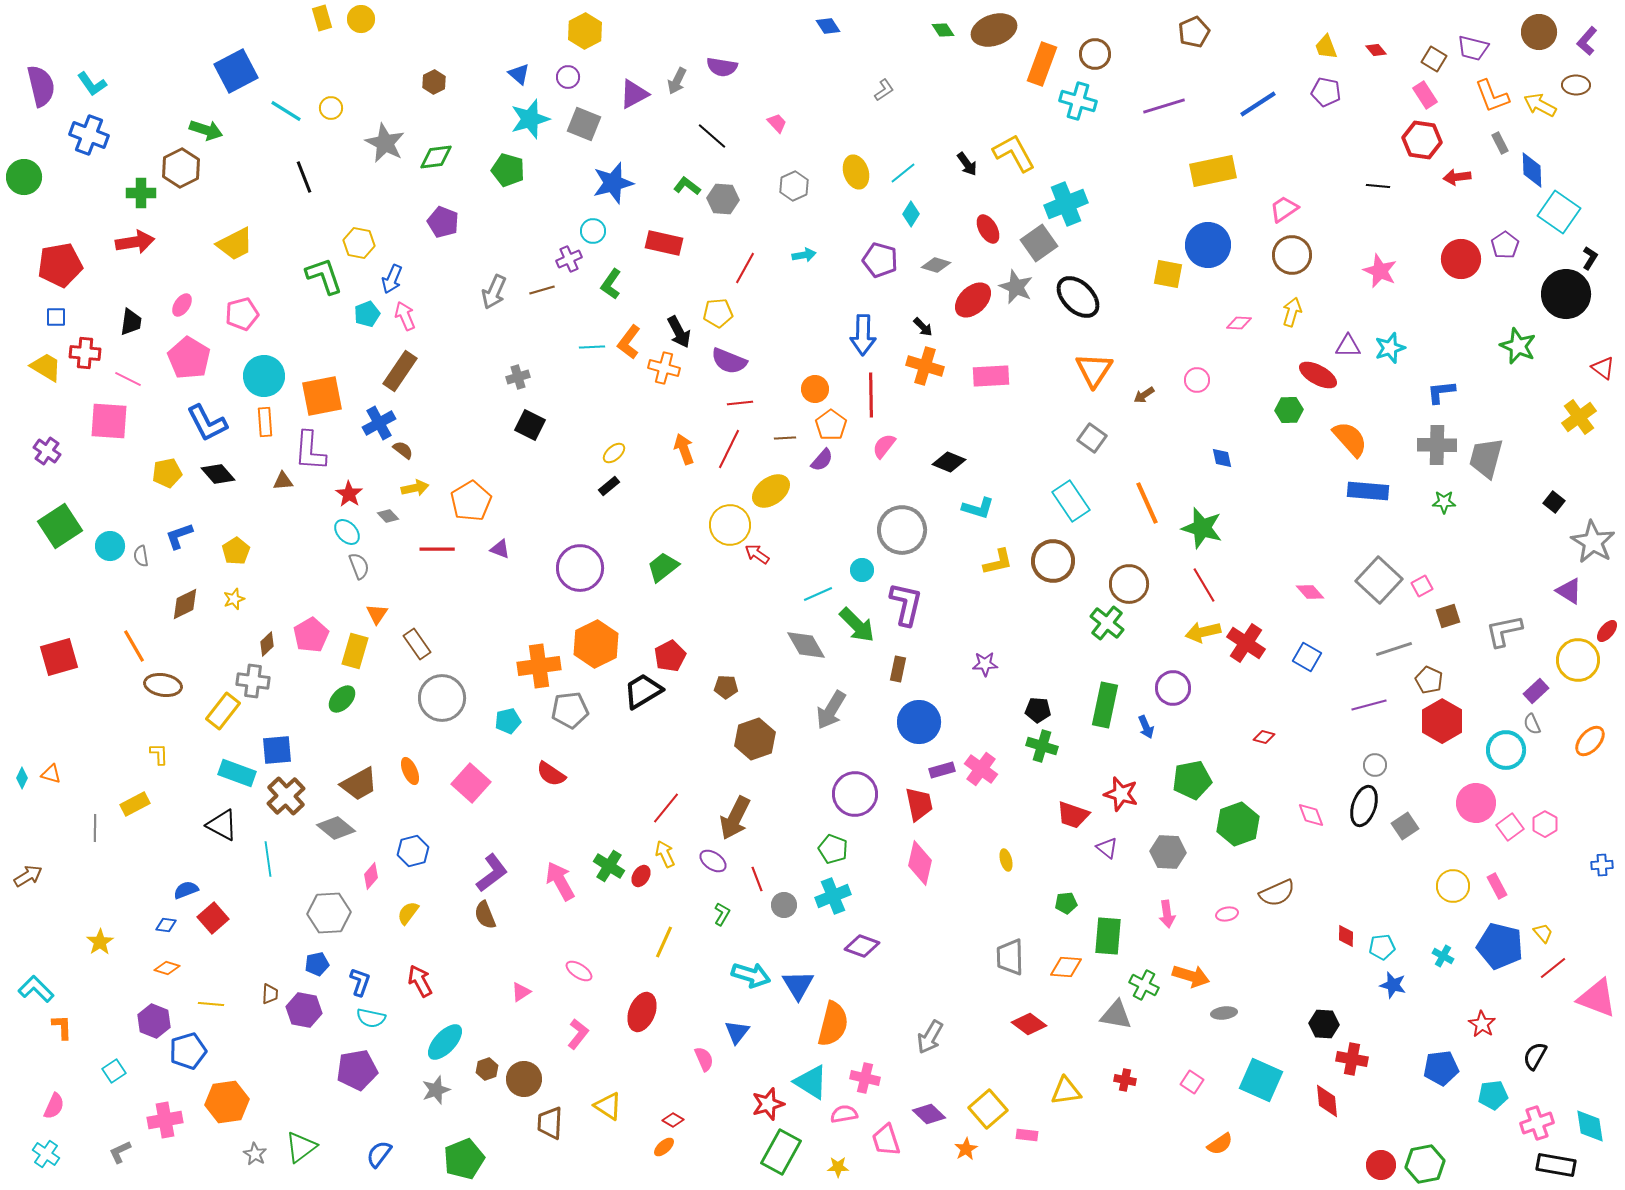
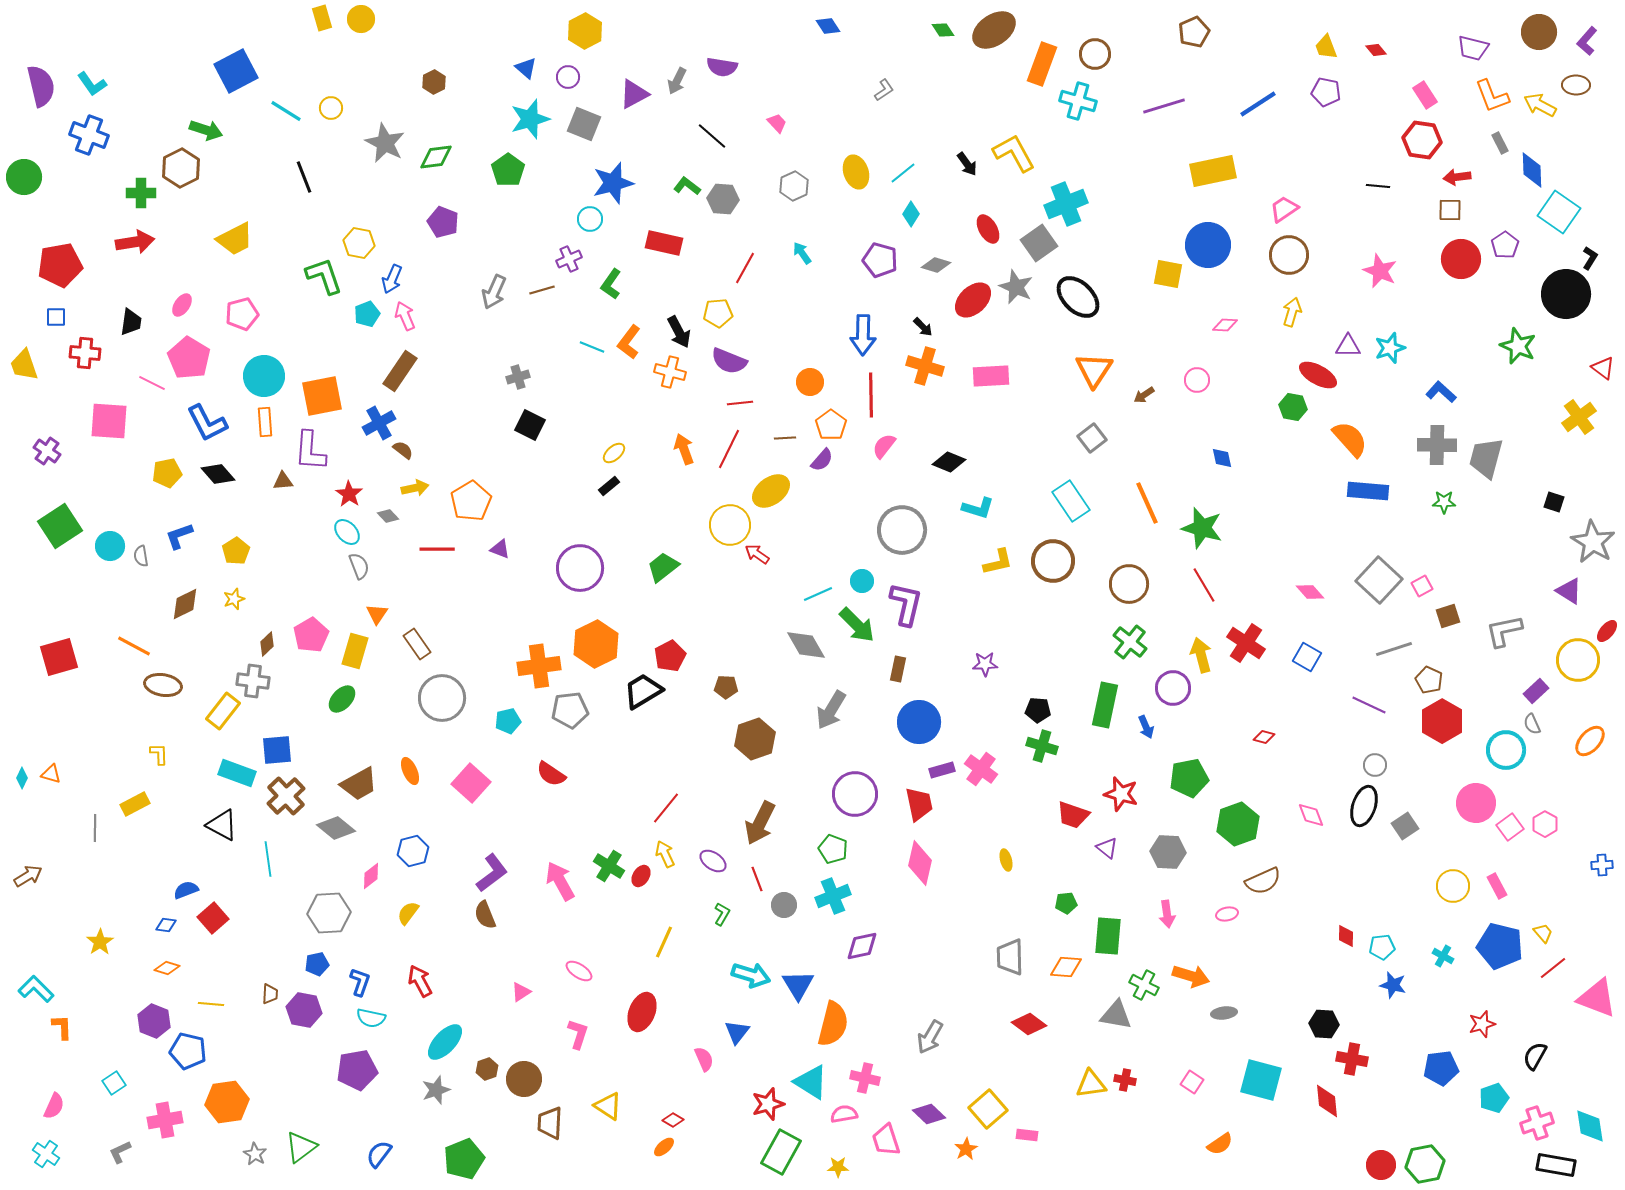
brown ellipse at (994, 30): rotated 15 degrees counterclockwise
brown square at (1434, 59): moved 16 px right, 151 px down; rotated 30 degrees counterclockwise
blue triangle at (519, 74): moved 7 px right, 6 px up
green pentagon at (508, 170): rotated 20 degrees clockwise
cyan circle at (593, 231): moved 3 px left, 12 px up
yellow trapezoid at (235, 244): moved 5 px up
cyan arrow at (804, 255): moved 2 px left, 2 px up; rotated 115 degrees counterclockwise
brown circle at (1292, 255): moved 3 px left
pink diamond at (1239, 323): moved 14 px left, 2 px down
cyan line at (592, 347): rotated 25 degrees clockwise
yellow trapezoid at (46, 367): moved 22 px left, 2 px up; rotated 140 degrees counterclockwise
orange cross at (664, 368): moved 6 px right, 4 px down
pink line at (128, 379): moved 24 px right, 4 px down
orange circle at (815, 389): moved 5 px left, 7 px up
blue L-shape at (1441, 392): rotated 48 degrees clockwise
green hexagon at (1289, 410): moved 4 px right, 3 px up; rotated 12 degrees clockwise
gray square at (1092, 438): rotated 16 degrees clockwise
black square at (1554, 502): rotated 20 degrees counterclockwise
cyan circle at (862, 570): moved 11 px down
green cross at (1107, 623): moved 23 px right, 19 px down
yellow arrow at (1203, 632): moved 2 px left, 23 px down; rotated 88 degrees clockwise
orange line at (134, 646): rotated 32 degrees counterclockwise
purple line at (1369, 705): rotated 40 degrees clockwise
green pentagon at (1192, 780): moved 3 px left, 2 px up
brown arrow at (735, 818): moved 25 px right, 5 px down
pink diamond at (371, 876): rotated 12 degrees clockwise
brown semicircle at (1277, 893): moved 14 px left, 12 px up
purple diamond at (862, 946): rotated 32 degrees counterclockwise
red star at (1482, 1024): rotated 24 degrees clockwise
pink L-shape at (578, 1034): rotated 20 degrees counterclockwise
blue pentagon at (188, 1051): rotated 30 degrees clockwise
cyan square at (114, 1071): moved 12 px down
cyan square at (1261, 1080): rotated 9 degrees counterclockwise
yellow triangle at (1066, 1091): moved 25 px right, 7 px up
cyan pentagon at (1493, 1095): moved 1 px right, 3 px down; rotated 12 degrees counterclockwise
